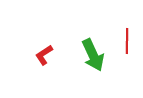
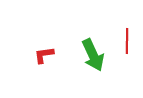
red L-shape: rotated 25 degrees clockwise
